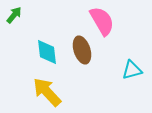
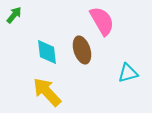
cyan triangle: moved 4 px left, 3 px down
